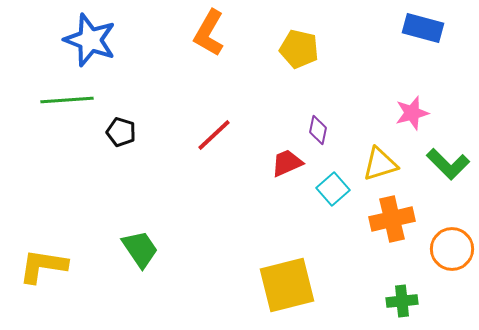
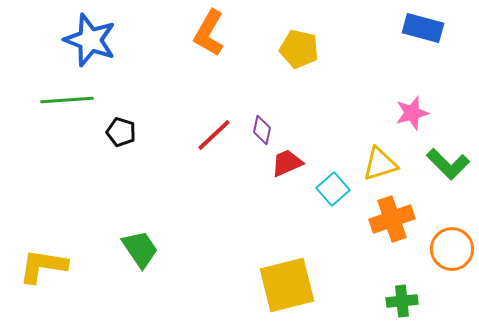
purple diamond: moved 56 px left
orange cross: rotated 6 degrees counterclockwise
